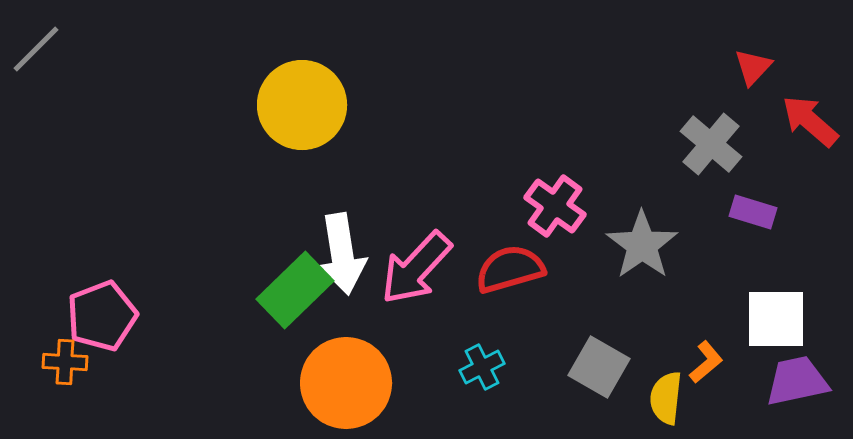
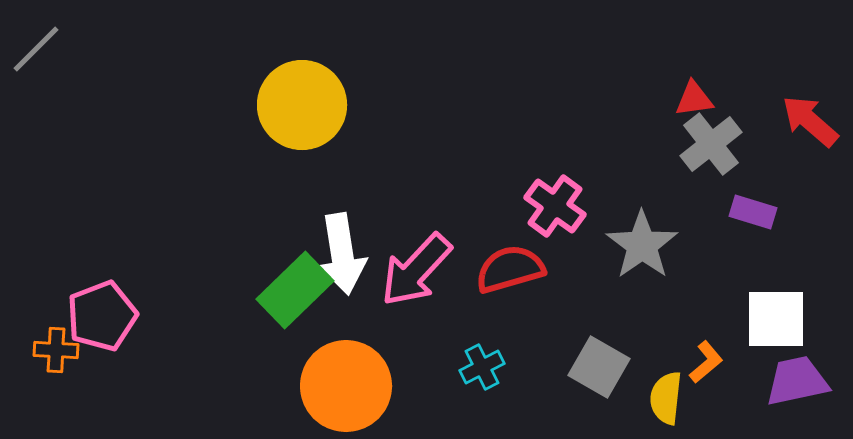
red triangle: moved 59 px left, 32 px down; rotated 39 degrees clockwise
gray cross: rotated 12 degrees clockwise
pink arrow: moved 2 px down
orange cross: moved 9 px left, 12 px up
orange circle: moved 3 px down
